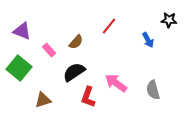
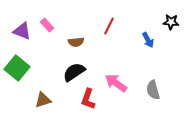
black star: moved 2 px right, 2 px down
red line: rotated 12 degrees counterclockwise
brown semicircle: rotated 42 degrees clockwise
pink rectangle: moved 2 px left, 25 px up
green square: moved 2 px left
red L-shape: moved 2 px down
